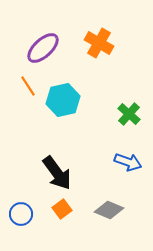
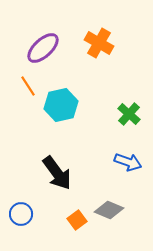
cyan hexagon: moved 2 px left, 5 px down
orange square: moved 15 px right, 11 px down
